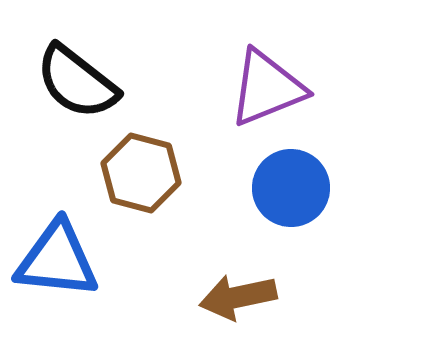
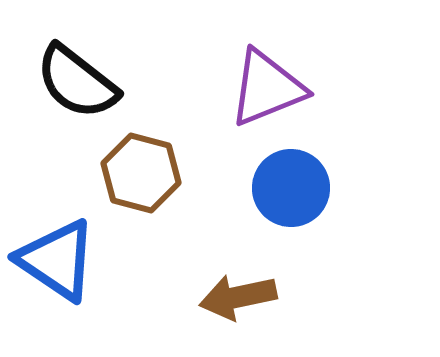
blue triangle: rotated 28 degrees clockwise
